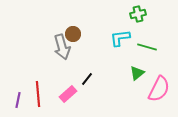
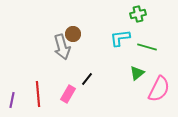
pink rectangle: rotated 18 degrees counterclockwise
purple line: moved 6 px left
